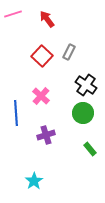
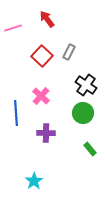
pink line: moved 14 px down
purple cross: moved 2 px up; rotated 18 degrees clockwise
